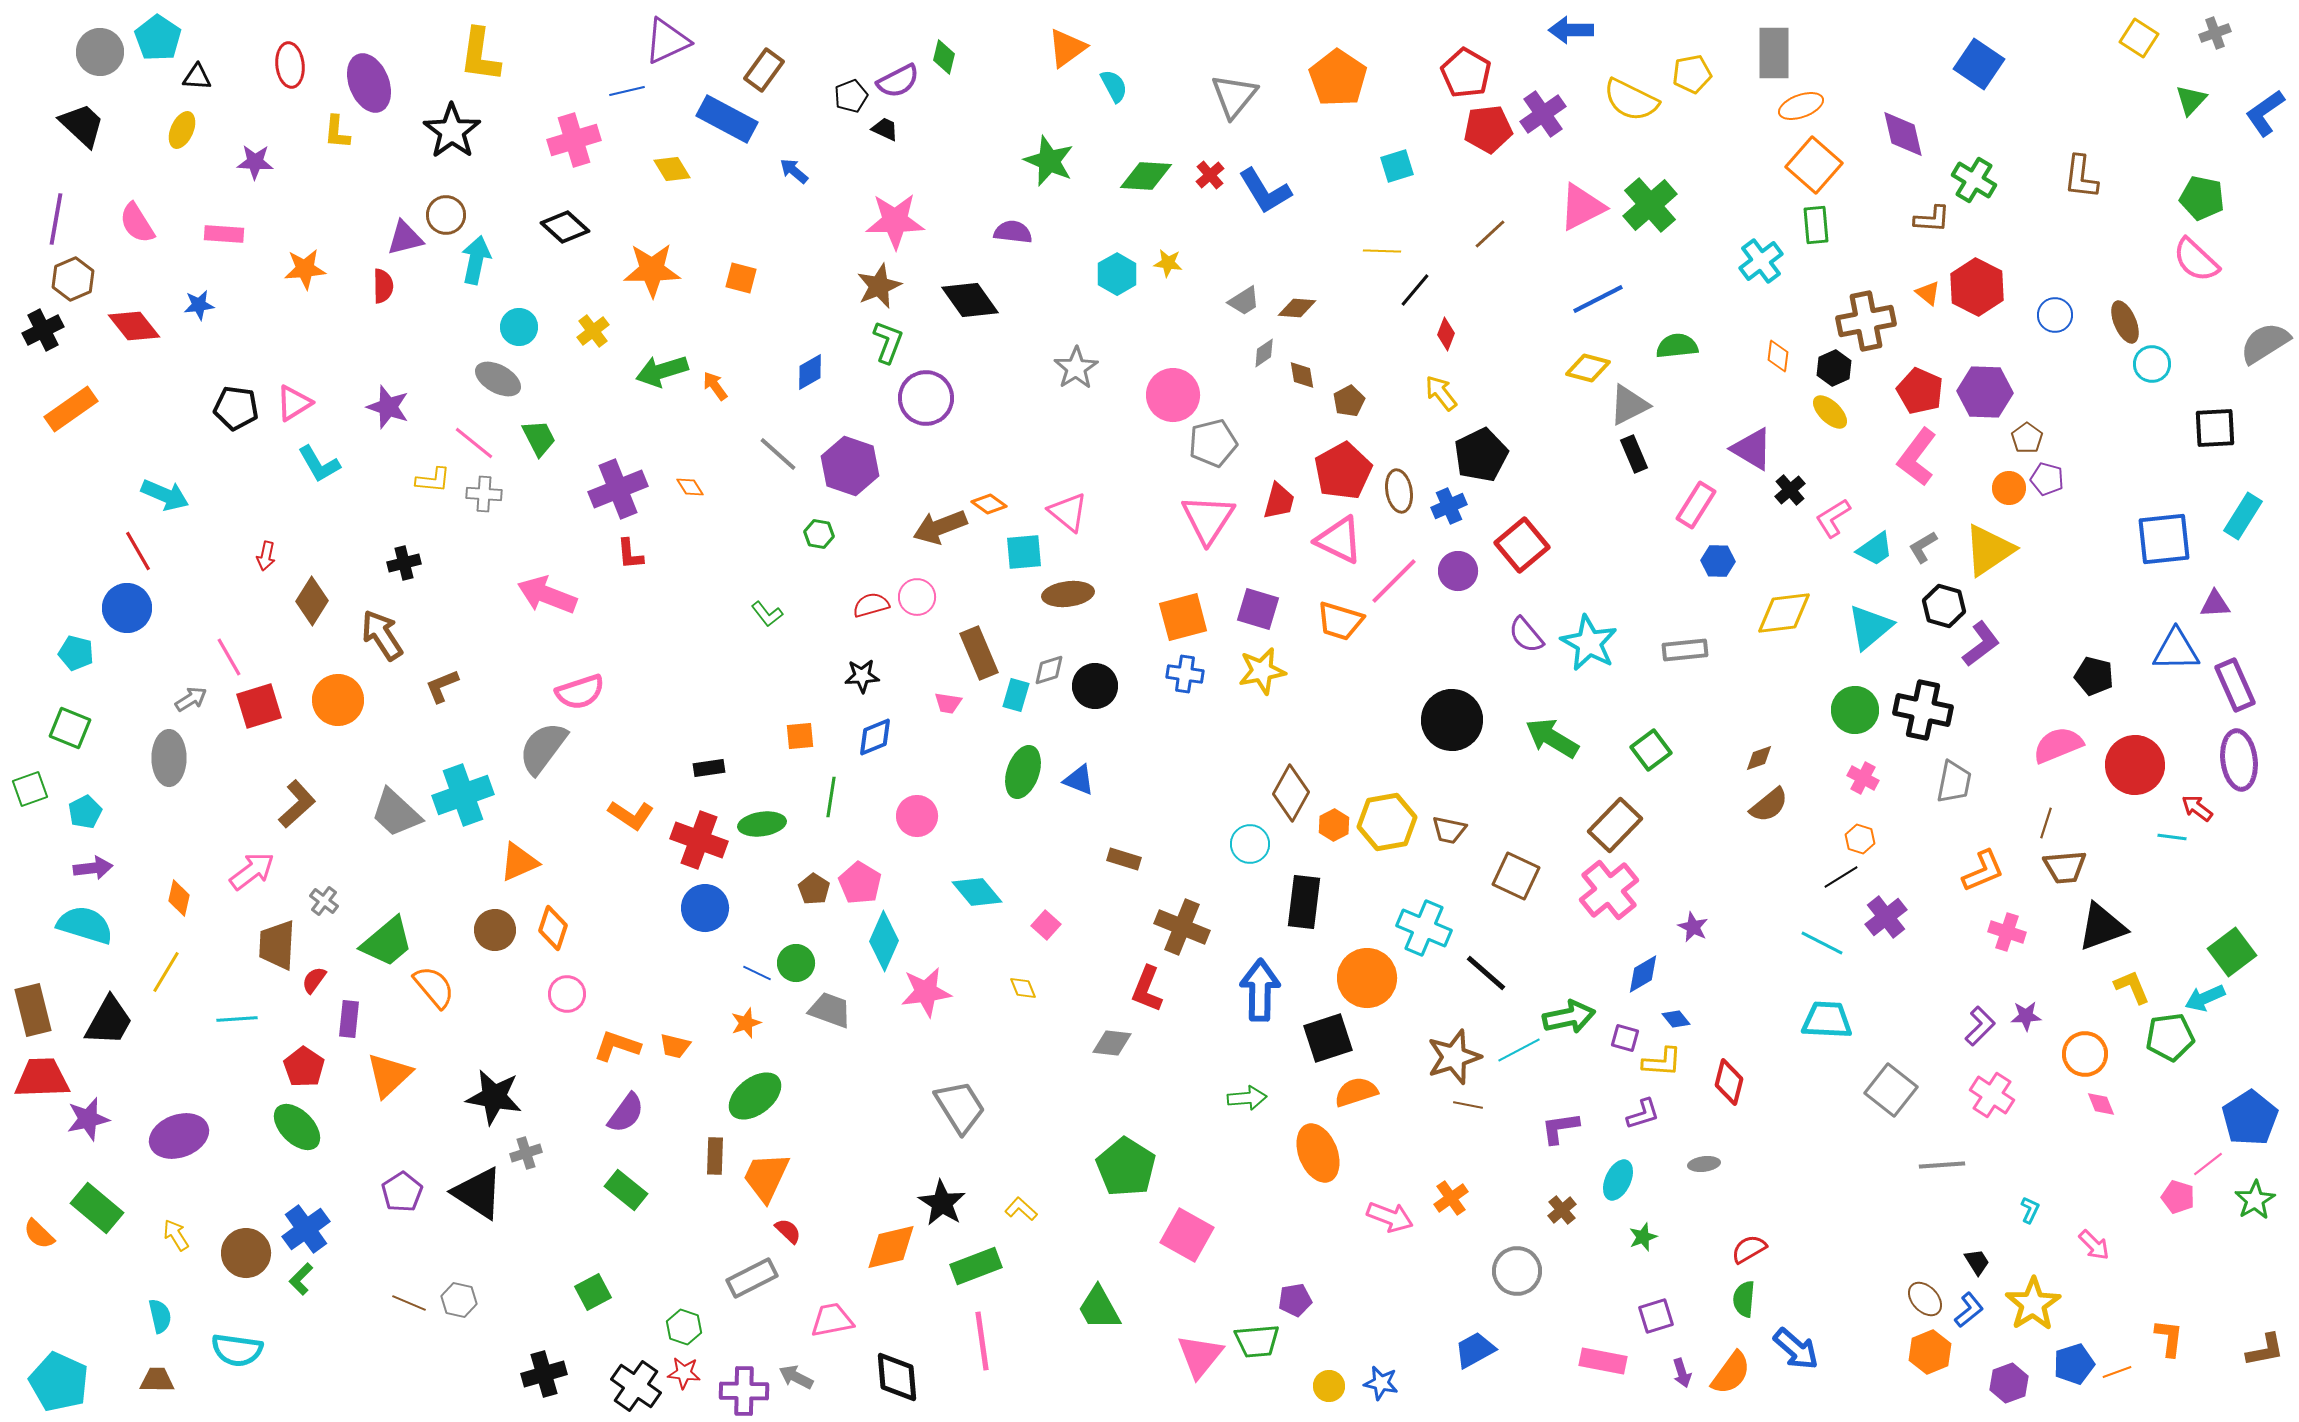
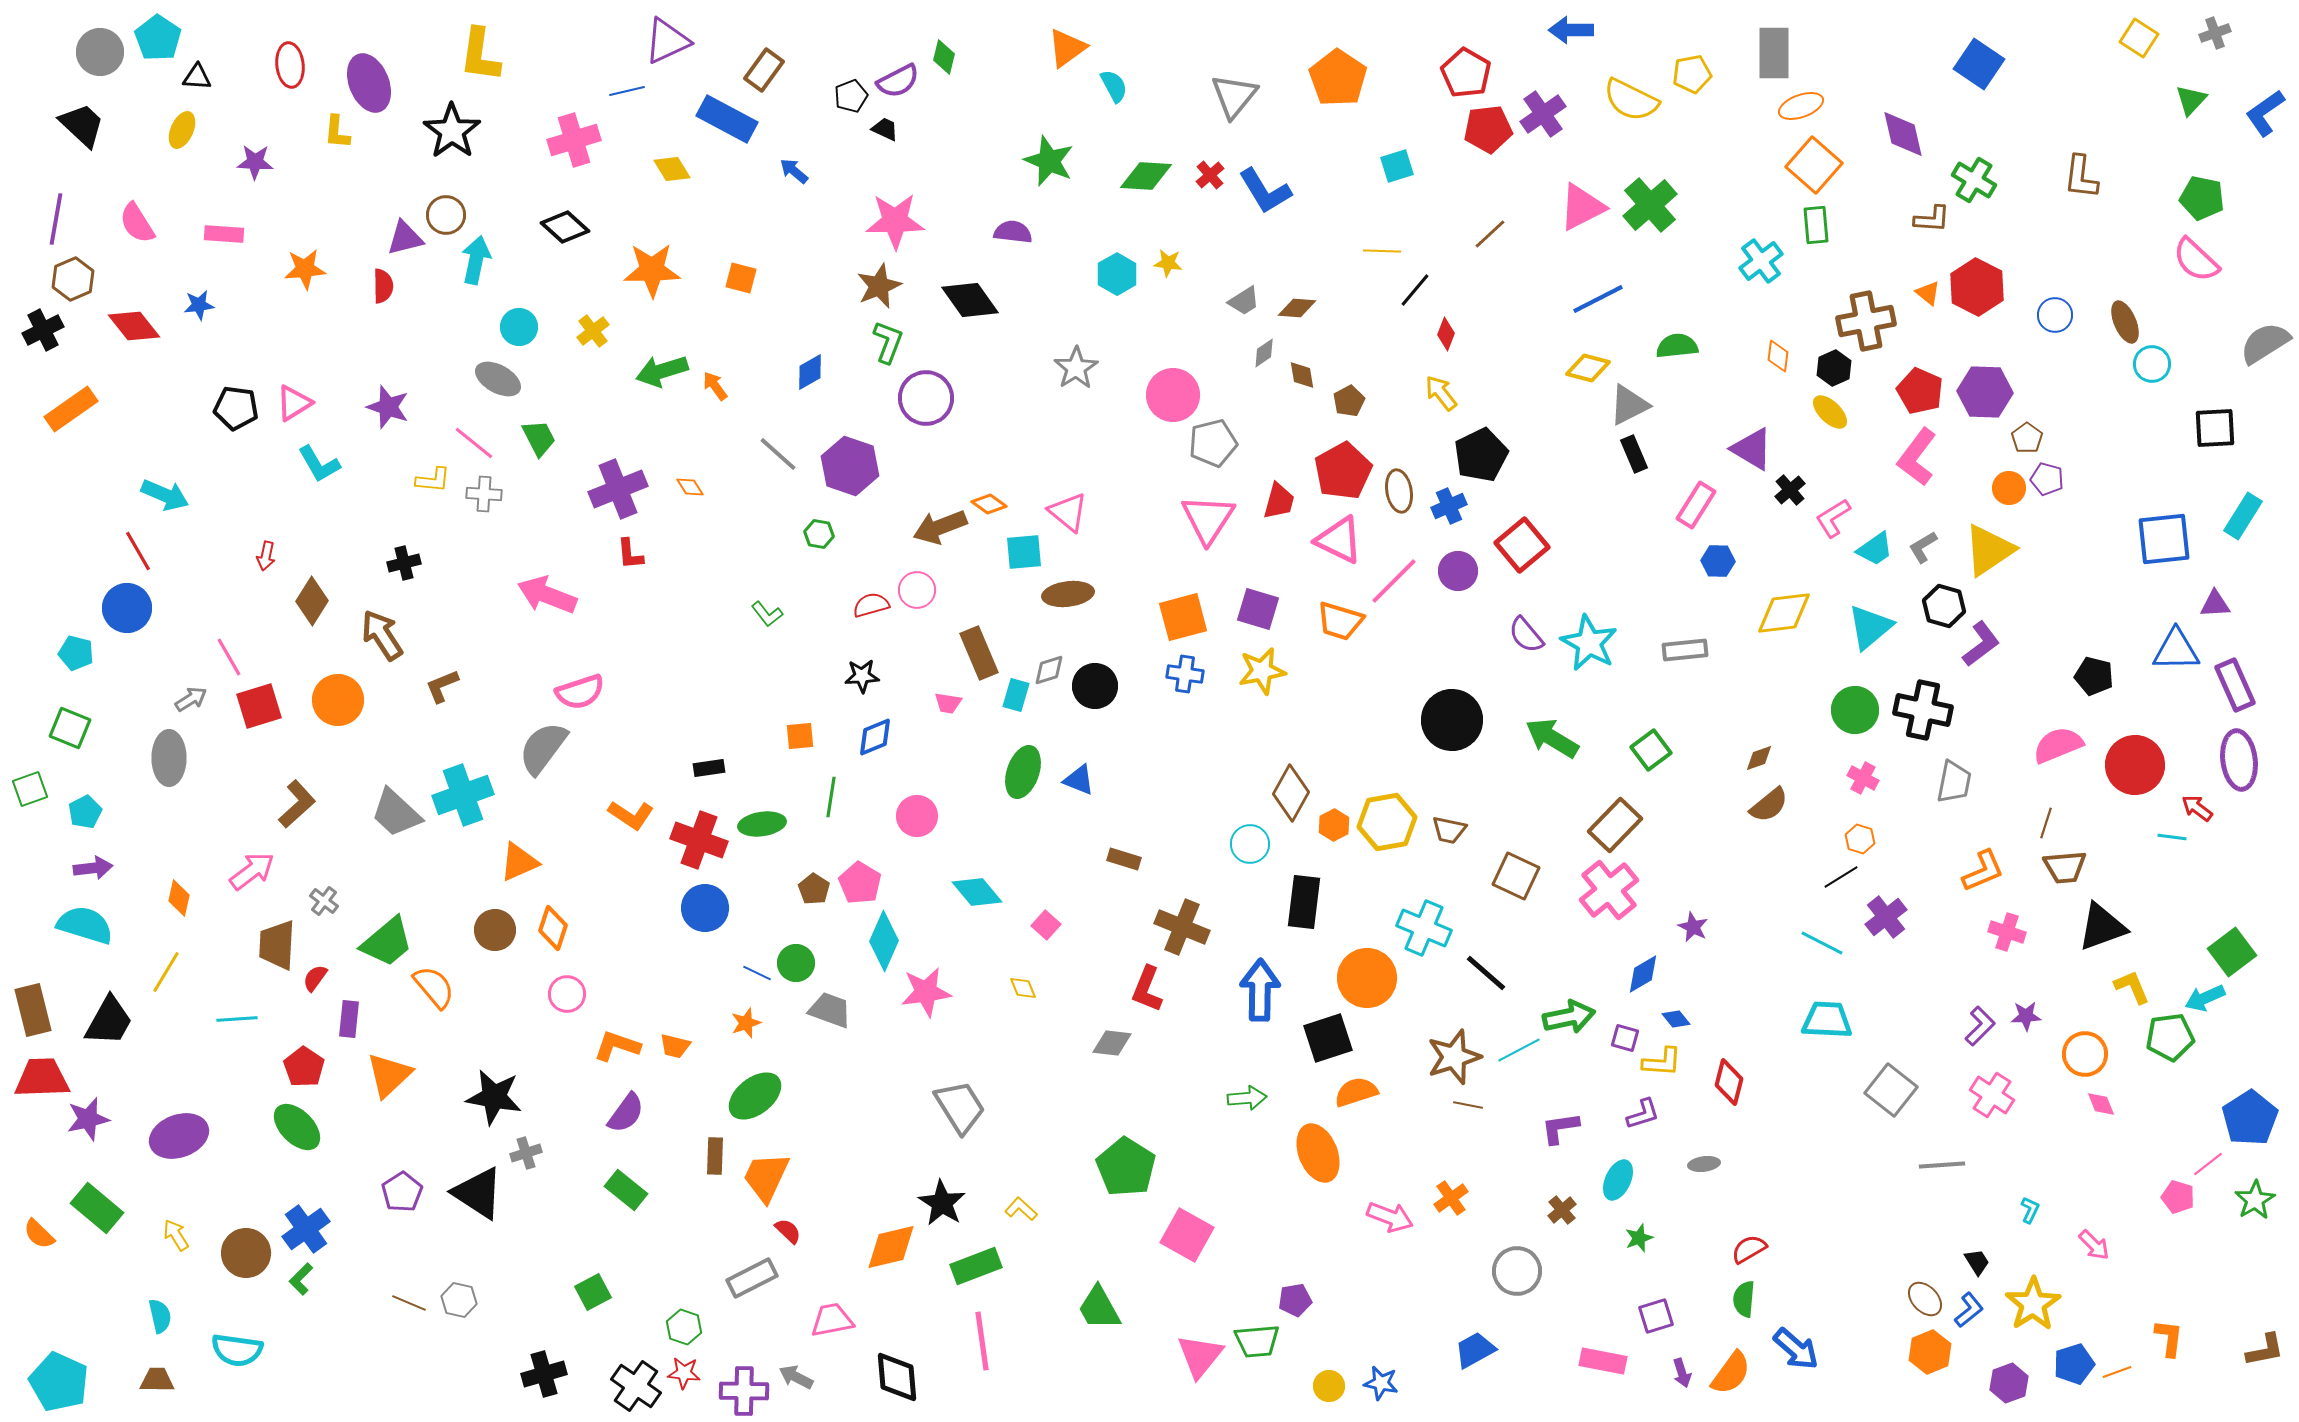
pink circle at (917, 597): moved 7 px up
red semicircle at (314, 980): moved 1 px right, 2 px up
green star at (1643, 1237): moved 4 px left, 1 px down
